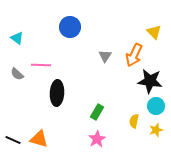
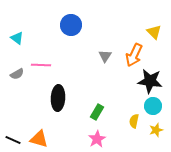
blue circle: moved 1 px right, 2 px up
gray semicircle: rotated 72 degrees counterclockwise
black ellipse: moved 1 px right, 5 px down
cyan circle: moved 3 px left
